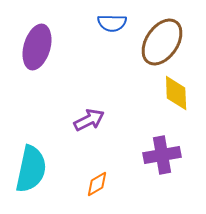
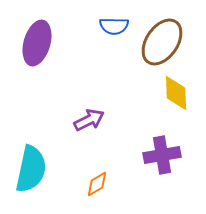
blue semicircle: moved 2 px right, 3 px down
purple ellipse: moved 4 px up
